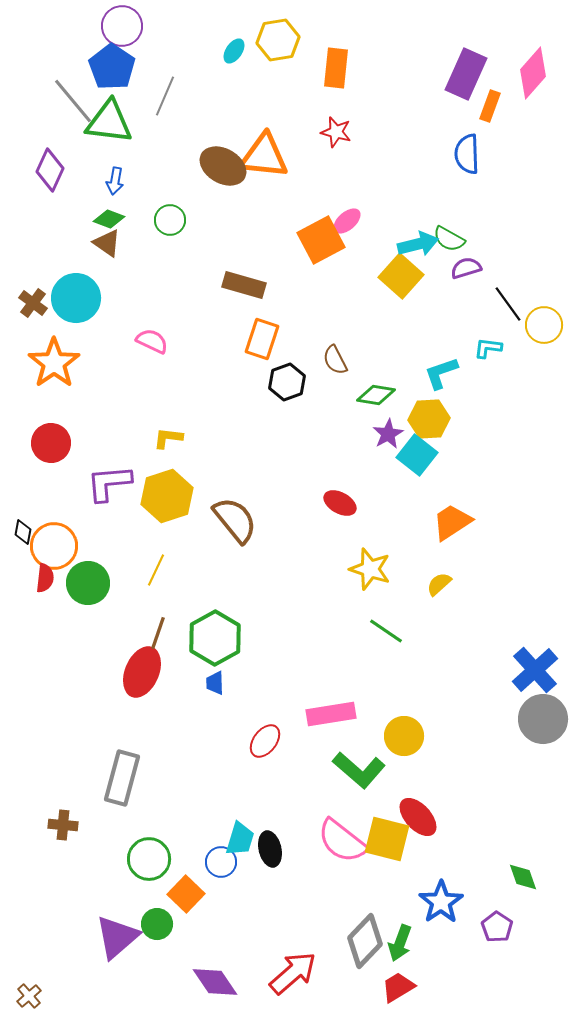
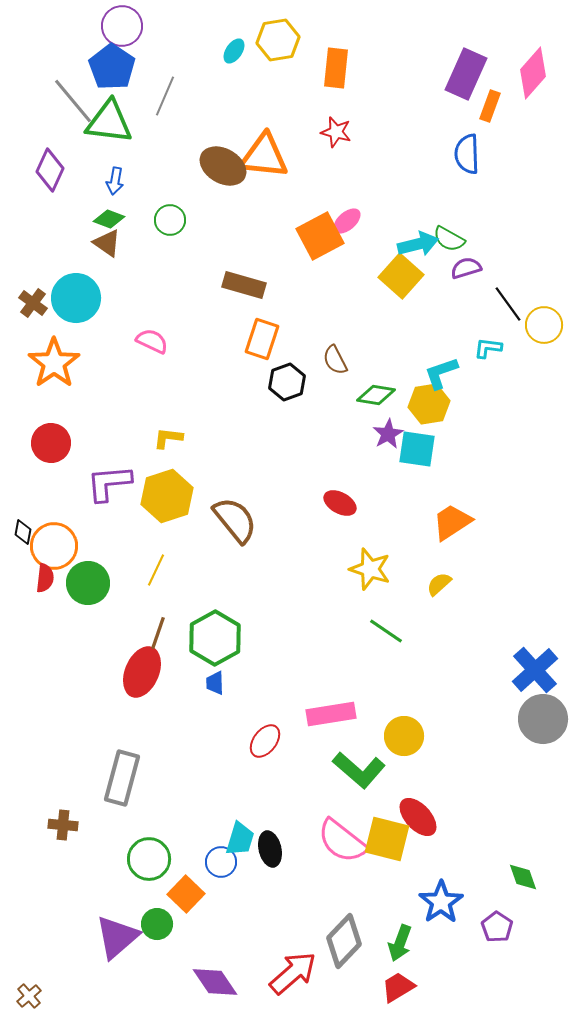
orange square at (321, 240): moved 1 px left, 4 px up
yellow hexagon at (429, 419): moved 15 px up; rotated 6 degrees counterclockwise
cyan square at (417, 455): moved 6 px up; rotated 30 degrees counterclockwise
gray diamond at (365, 941): moved 21 px left
